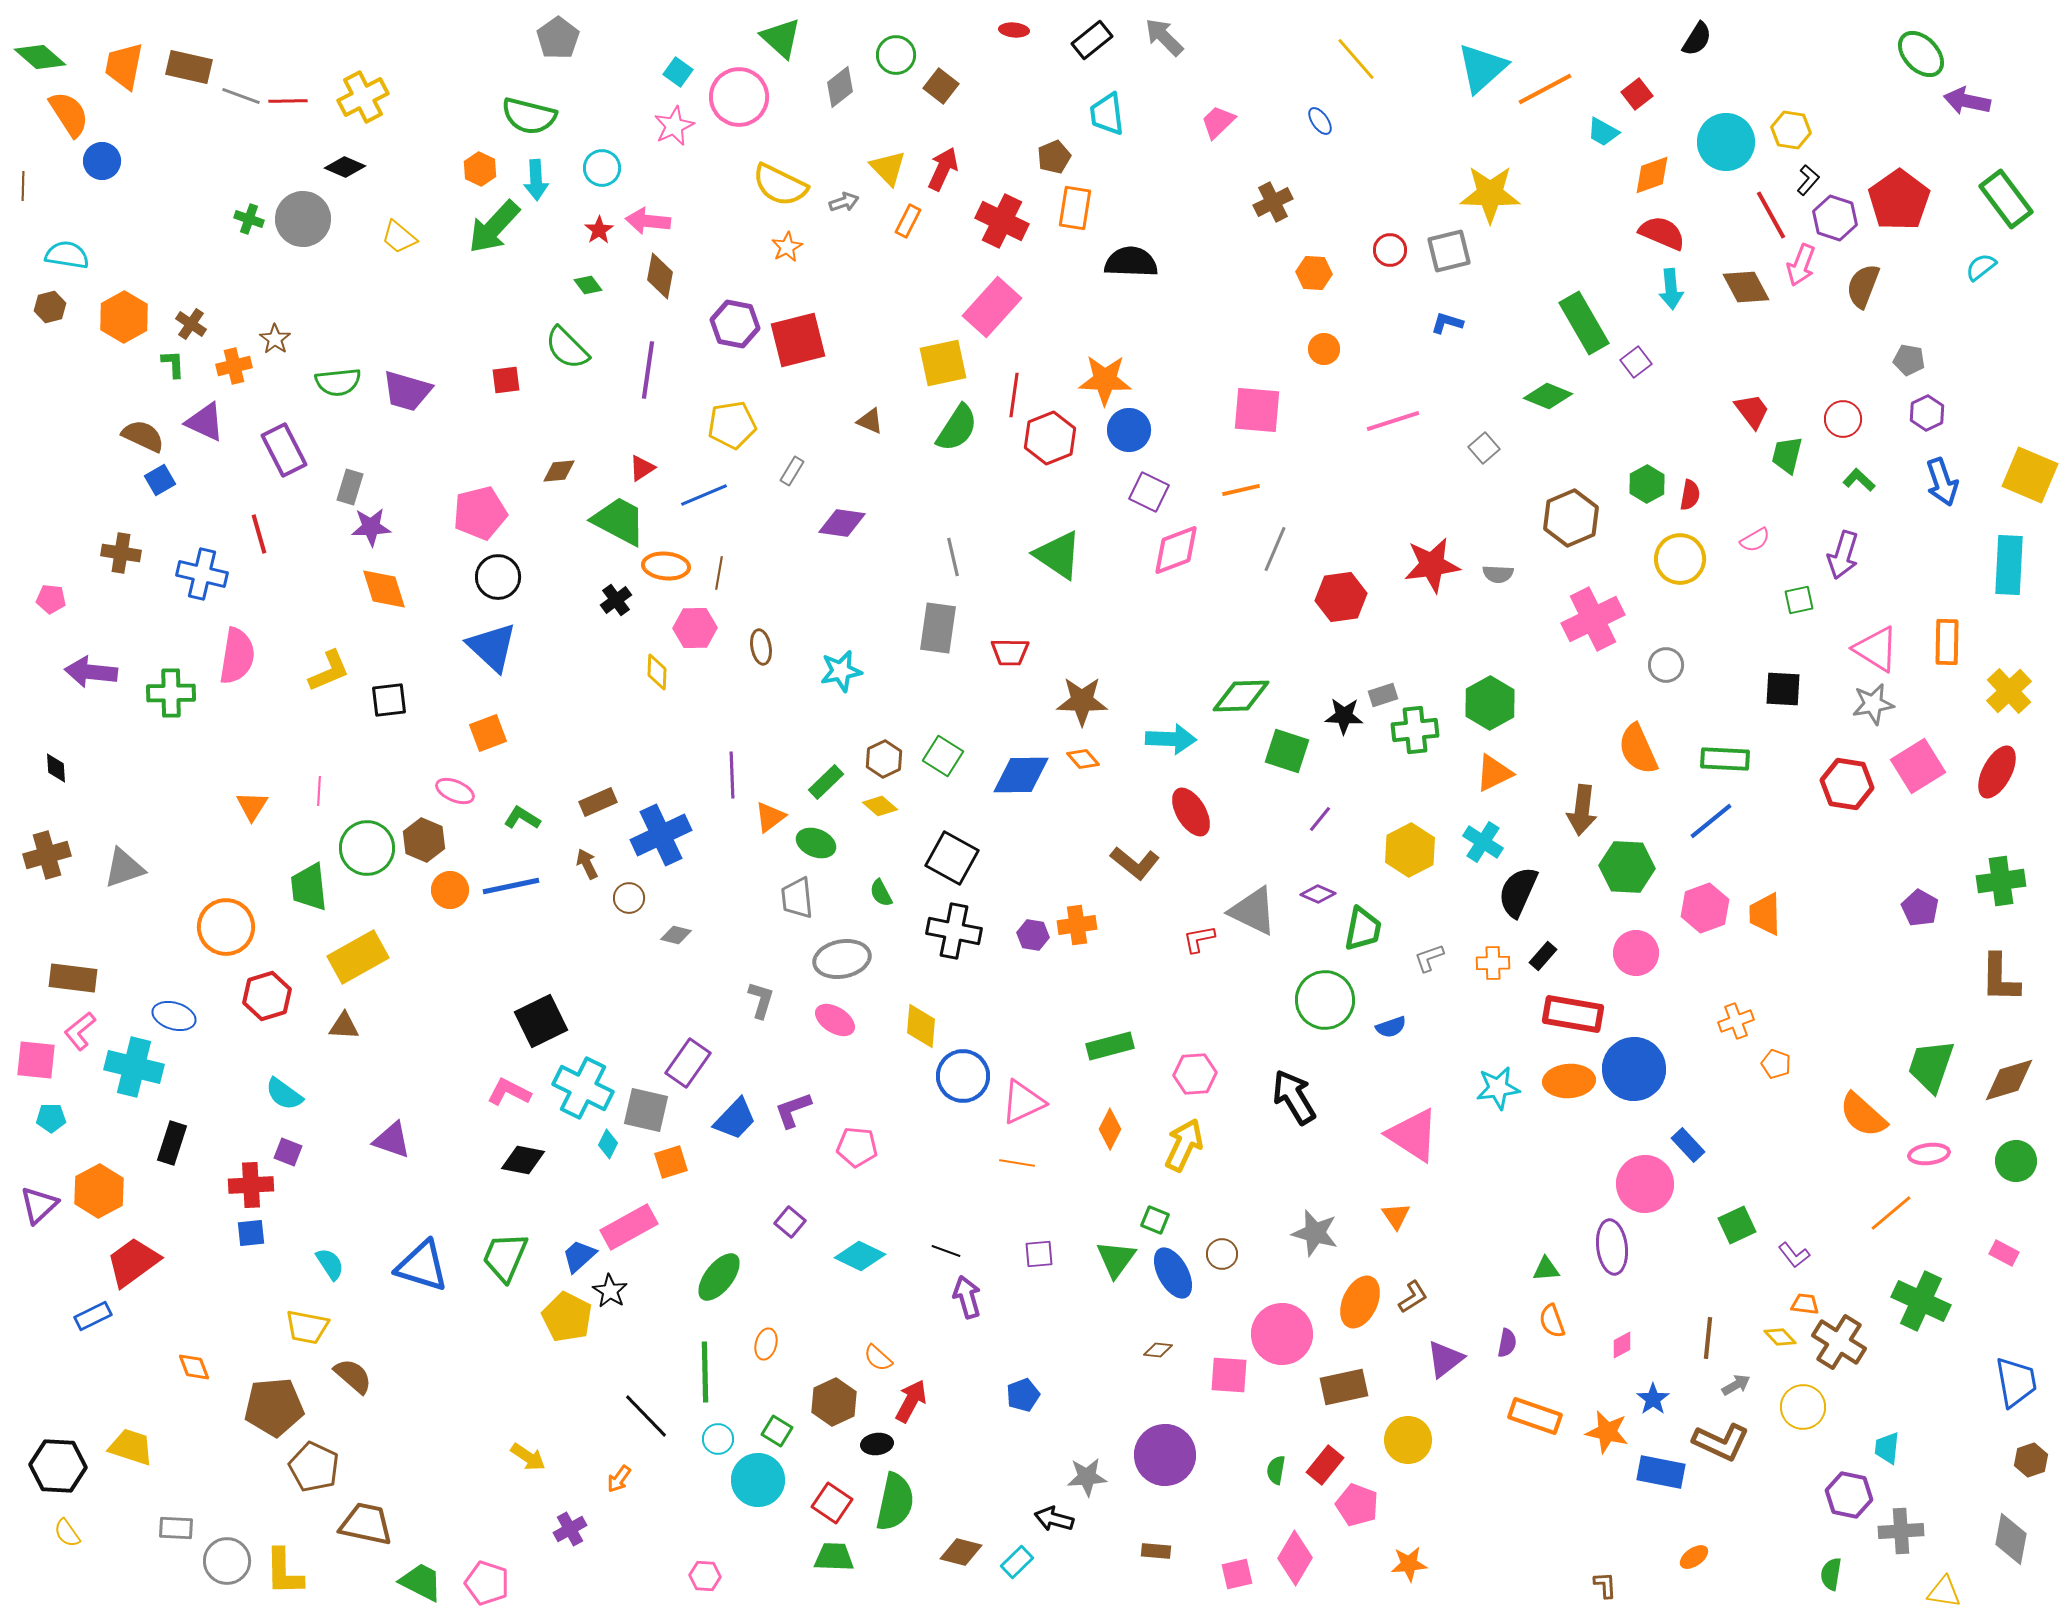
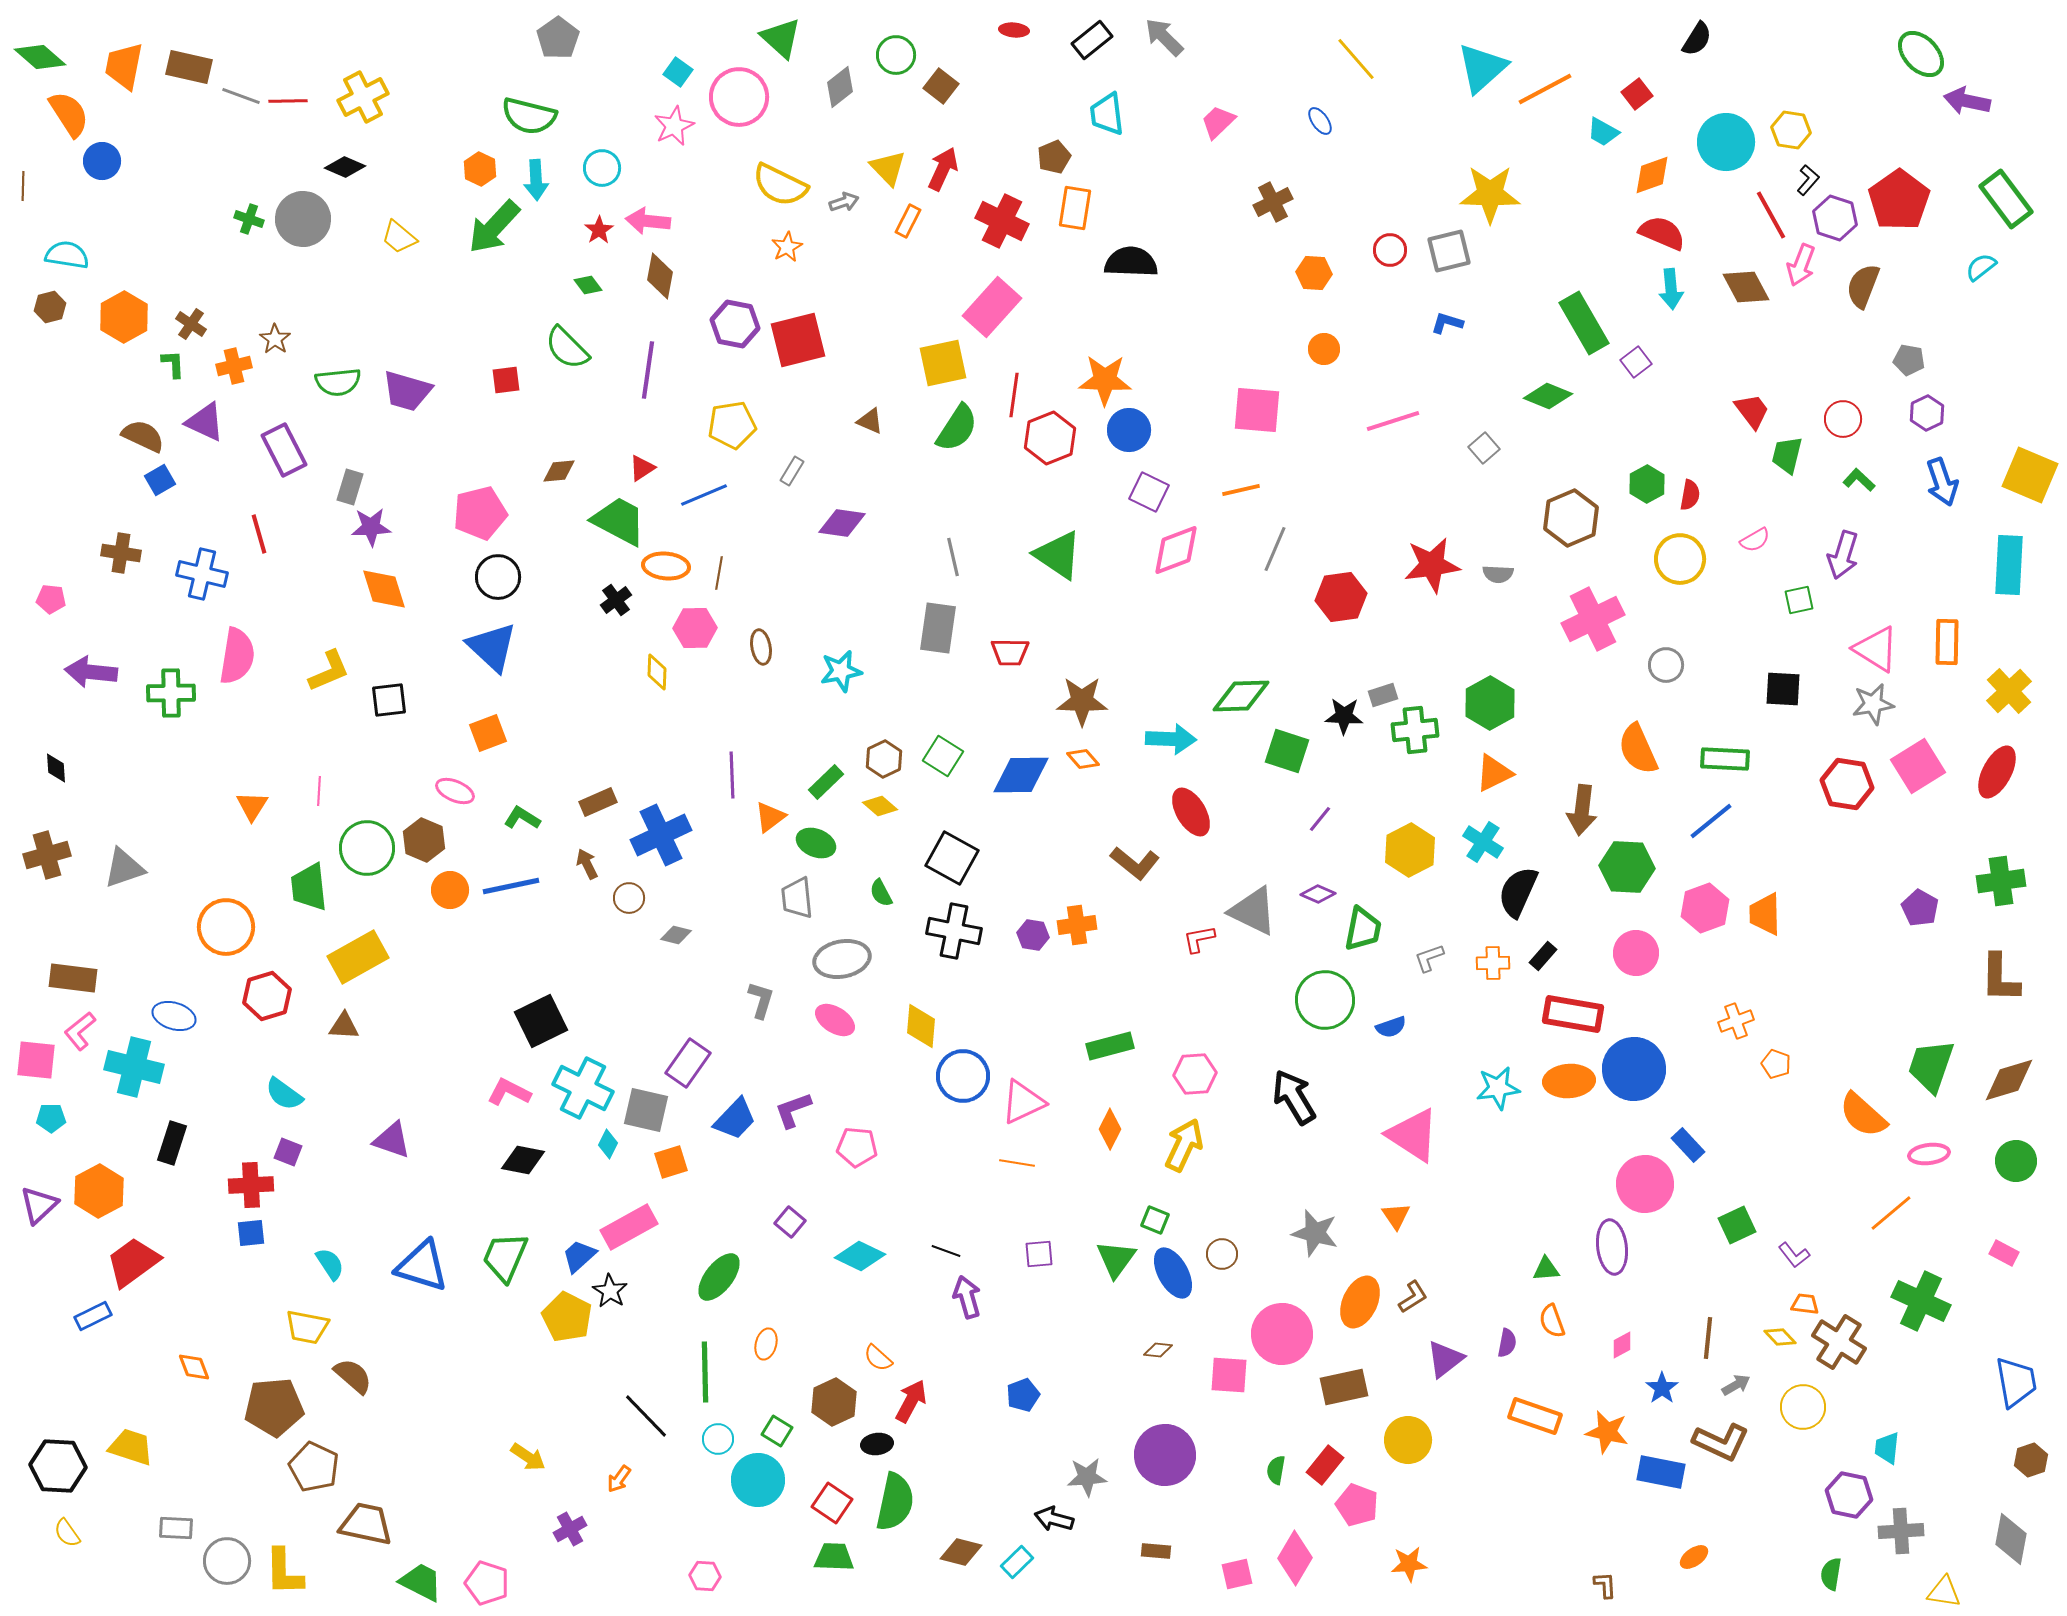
blue star at (1653, 1399): moved 9 px right, 11 px up
